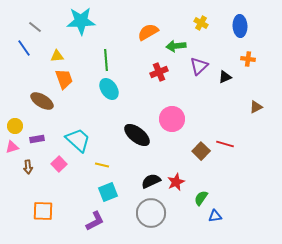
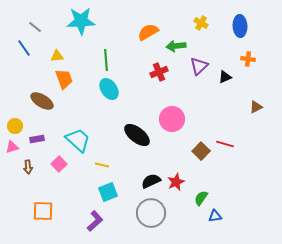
purple L-shape: rotated 15 degrees counterclockwise
